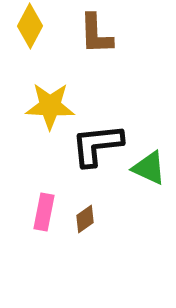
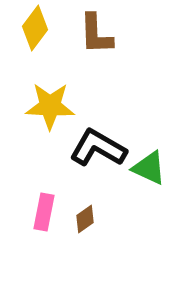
yellow diamond: moved 5 px right, 2 px down; rotated 9 degrees clockwise
black L-shape: moved 1 px right, 3 px down; rotated 36 degrees clockwise
